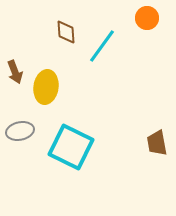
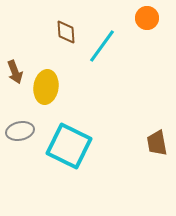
cyan square: moved 2 px left, 1 px up
